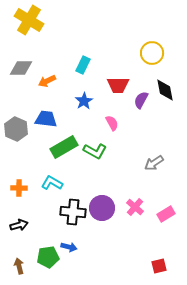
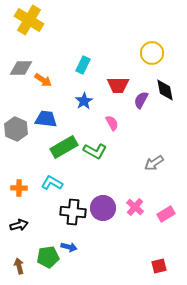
orange arrow: moved 4 px left, 1 px up; rotated 120 degrees counterclockwise
purple circle: moved 1 px right
